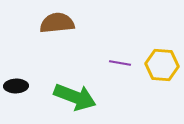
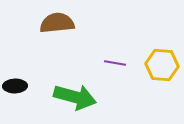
purple line: moved 5 px left
black ellipse: moved 1 px left
green arrow: rotated 6 degrees counterclockwise
